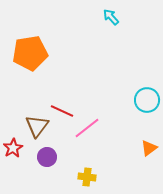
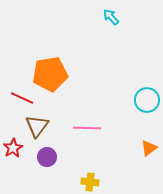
orange pentagon: moved 20 px right, 21 px down
red line: moved 40 px left, 13 px up
pink line: rotated 40 degrees clockwise
yellow cross: moved 3 px right, 5 px down
